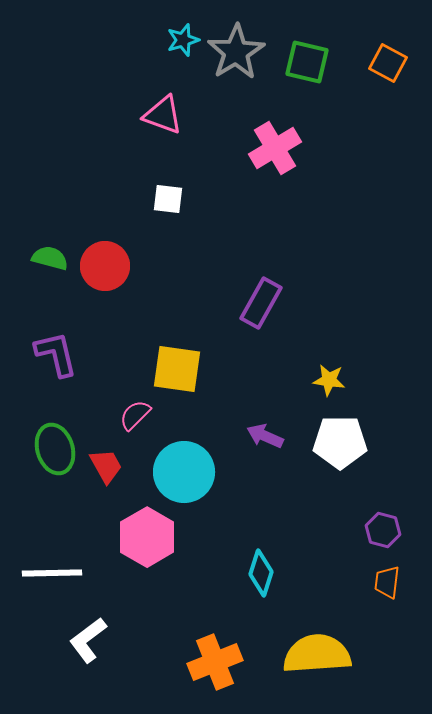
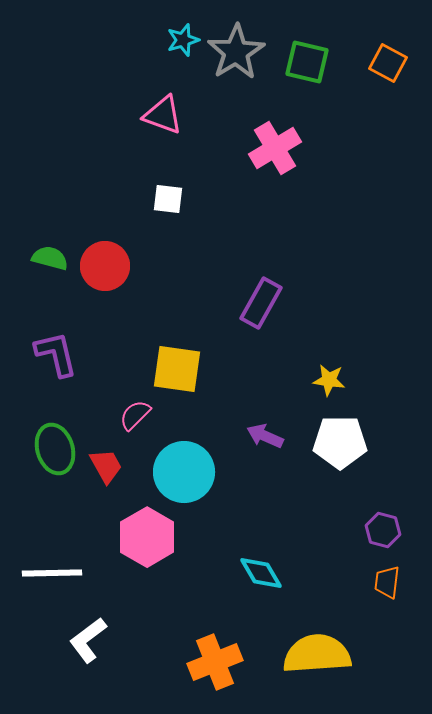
cyan diamond: rotated 48 degrees counterclockwise
